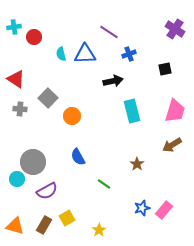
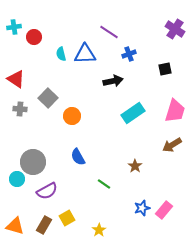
cyan rectangle: moved 1 px right, 2 px down; rotated 70 degrees clockwise
brown star: moved 2 px left, 2 px down
